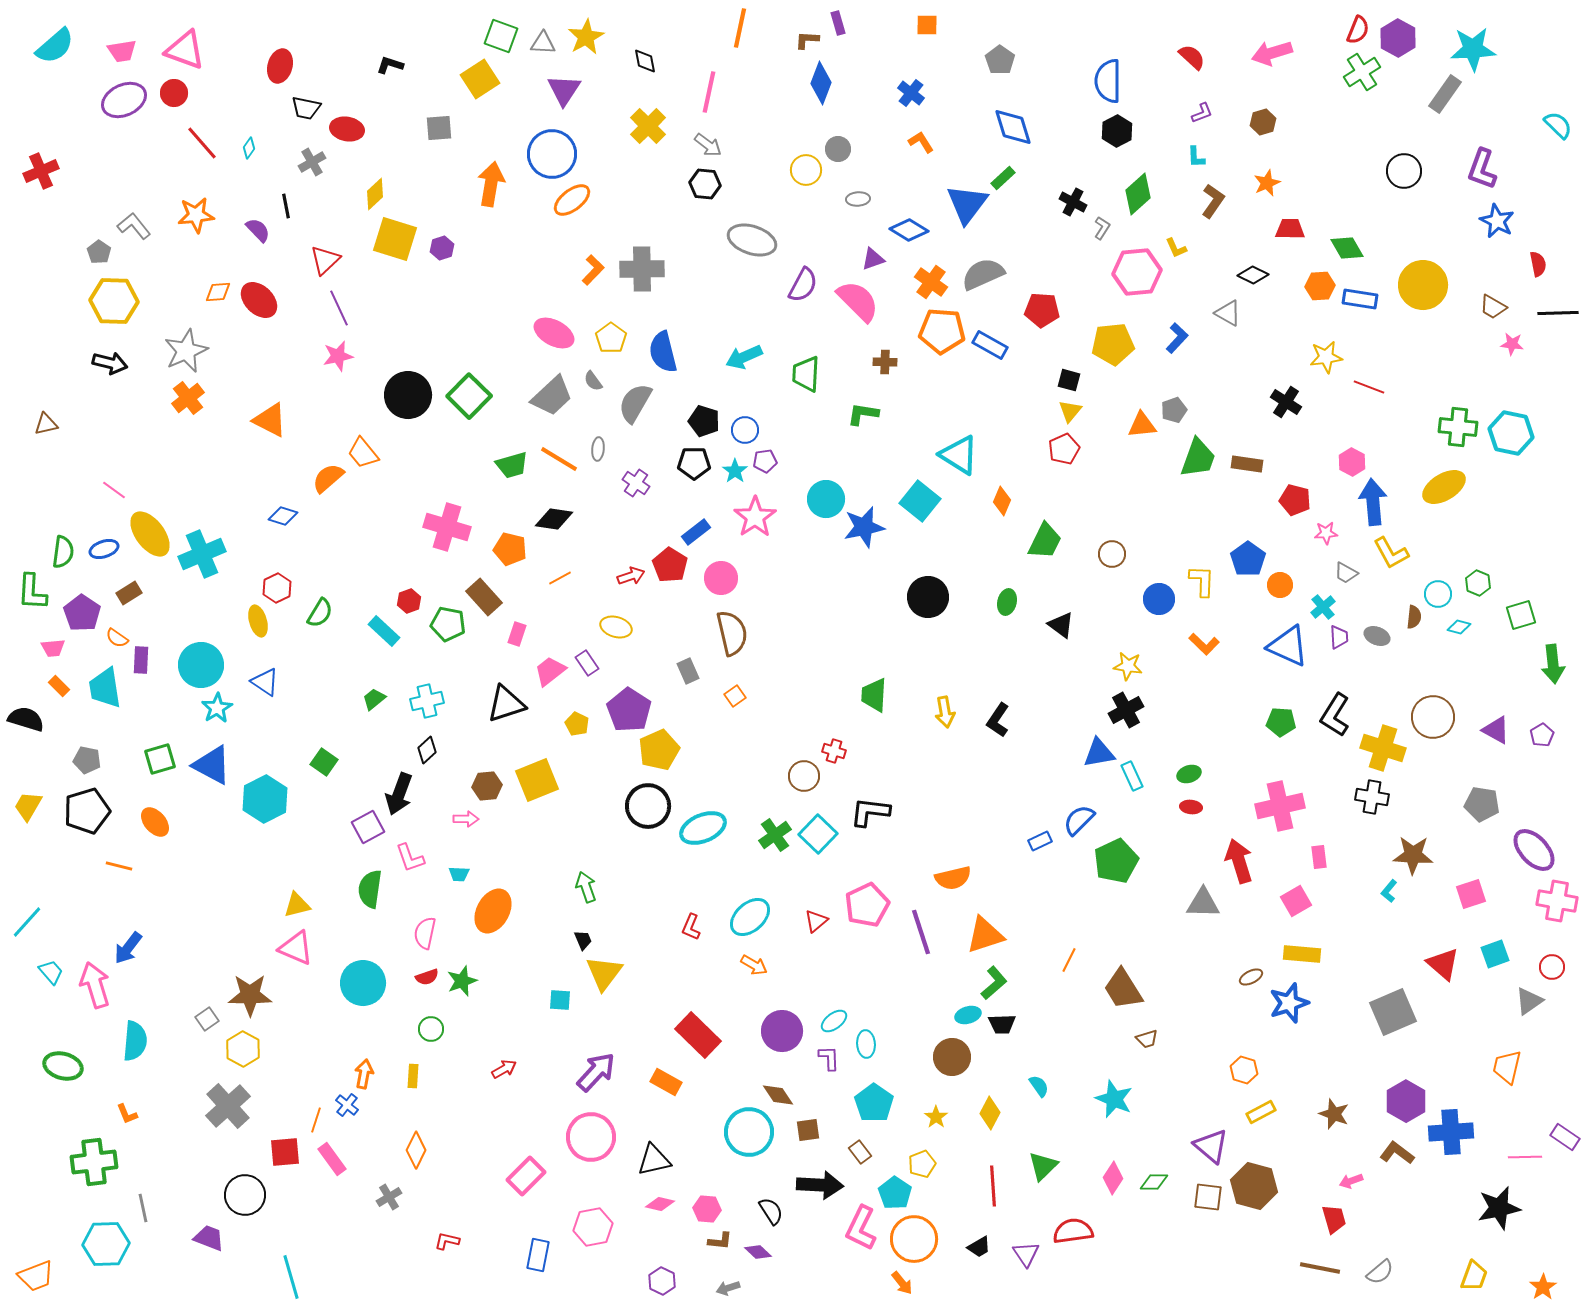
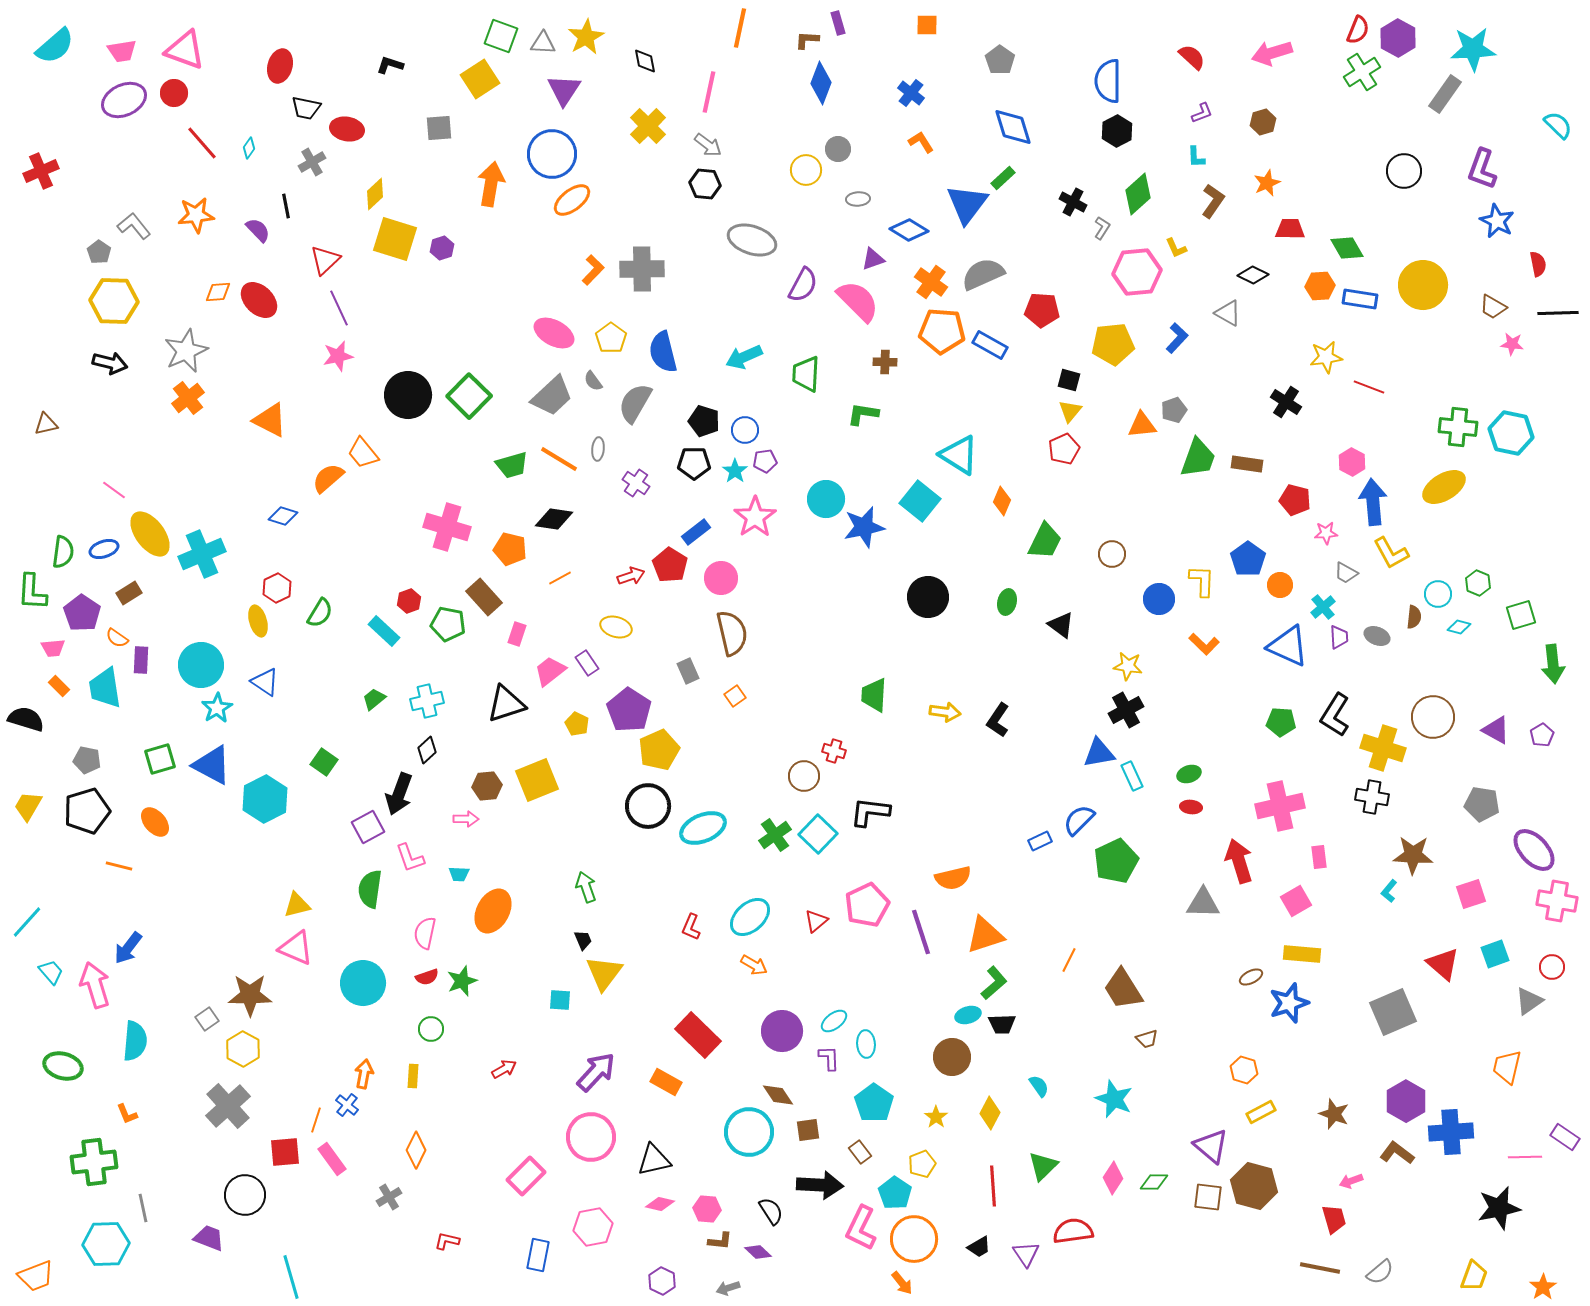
yellow arrow at (945, 712): rotated 72 degrees counterclockwise
